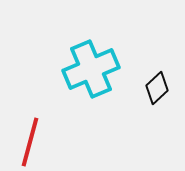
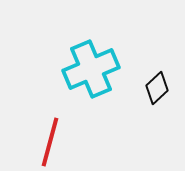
red line: moved 20 px right
